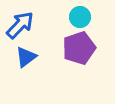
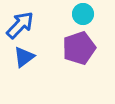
cyan circle: moved 3 px right, 3 px up
blue triangle: moved 2 px left
